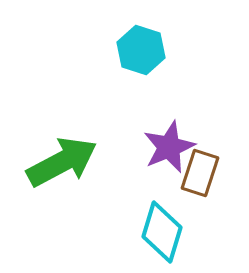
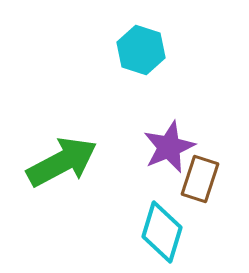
brown rectangle: moved 6 px down
